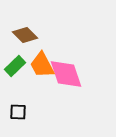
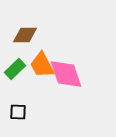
brown diamond: rotated 45 degrees counterclockwise
green rectangle: moved 3 px down
